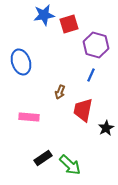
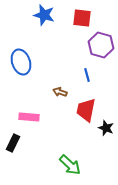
blue star: rotated 25 degrees clockwise
red square: moved 13 px right, 6 px up; rotated 24 degrees clockwise
purple hexagon: moved 5 px right
blue line: moved 4 px left; rotated 40 degrees counterclockwise
brown arrow: rotated 88 degrees clockwise
red trapezoid: moved 3 px right
black star: rotated 21 degrees counterclockwise
black rectangle: moved 30 px left, 15 px up; rotated 30 degrees counterclockwise
